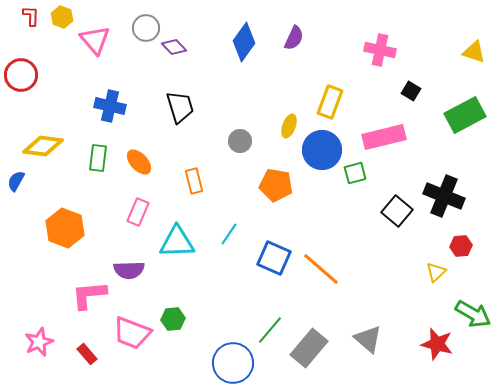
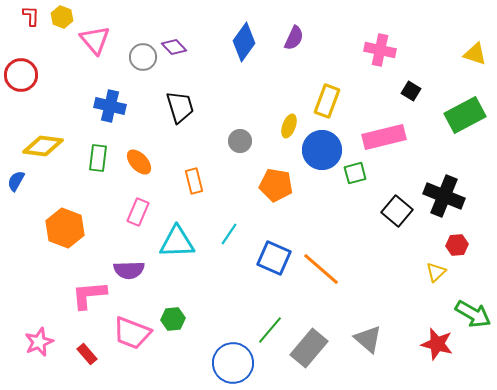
gray circle at (146, 28): moved 3 px left, 29 px down
yellow triangle at (474, 52): moved 1 px right, 2 px down
yellow rectangle at (330, 102): moved 3 px left, 1 px up
red hexagon at (461, 246): moved 4 px left, 1 px up
